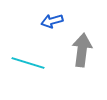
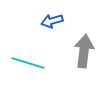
gray arrow: moved 2 px right, 1 px down
